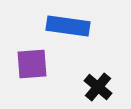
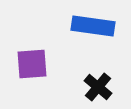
blue rectangle: moved 25 px right
